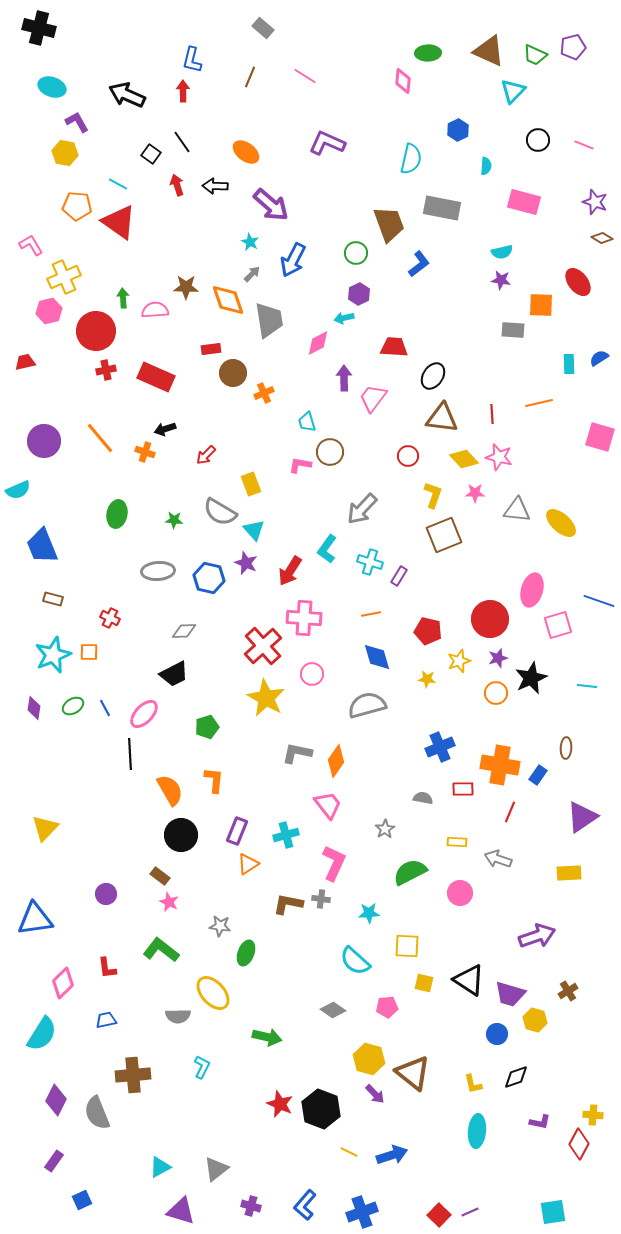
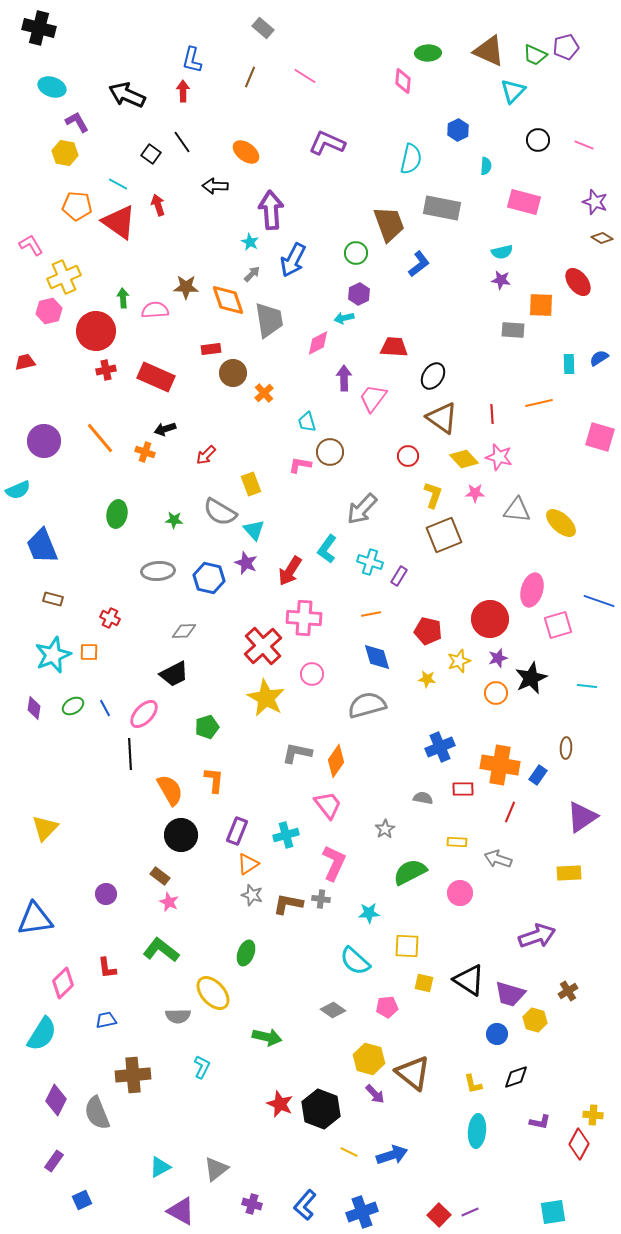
purple pentagon at (573, 47): moved 7 px left
red arrow at (177, 185): moved 19 px left, 20 px down
purple arrow at (271, 205): moved 5 px down; rotated 135 degrees counterclockwise
orange cross at (264, 393): rotated 18 degrees counterclockwise
brown triangle at (442, 418): rotated 28 degrees clockwise
gray star at (220, 926): moved 32 px right, 31 px up; rotated 10 degrees clockwise
purple cross at (251, 1206): moved 1 px right, 2 px up
purple triangle at (181, 1211): rotated 12 degrees clockwise
